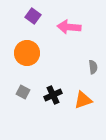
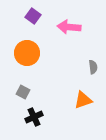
black cross: moved 19 px left, 22 px down
